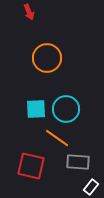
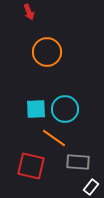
orange circle: moved 6 px up
cyan circle: moved 1 px left
orange line: moved 3 px left
